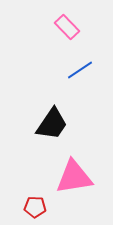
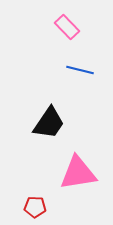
blue line: rotated 48 degrees clockwise
black trapezoid: moved 3 px left, 1 px up
pink triangle: moved 4 px right, 4 px up
